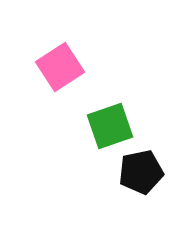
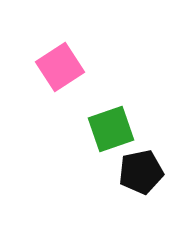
green square: moved 1 px right, 3 px down
